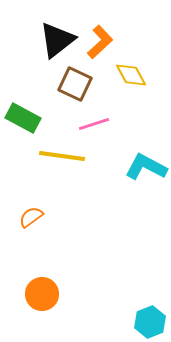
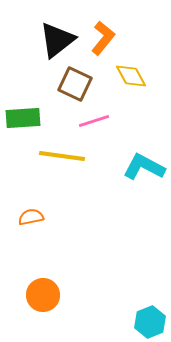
orange L-shape: moved 3 px right, 4 px up; rotated 8 degrees counterclockwise
yellow diamond: moved 1 px down
green rectangle: rotated 32 degrees counterclockwise
pink line: moved 3 px up
cyan L-shape: moved 2 px left
orange semicircle: rotated 25 degrees clockwise
orange circle: moved 1 px right, 1 px down
